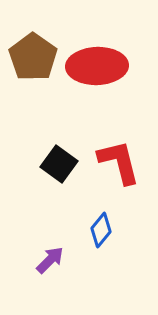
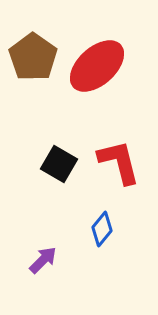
red ellipse: rotated 40 degrees counterclockwise
black square: rotated 6 degrees counterclockwise
blue diamond: moved 1 px right, 1 px up
purple arrow: moved 7 px left
